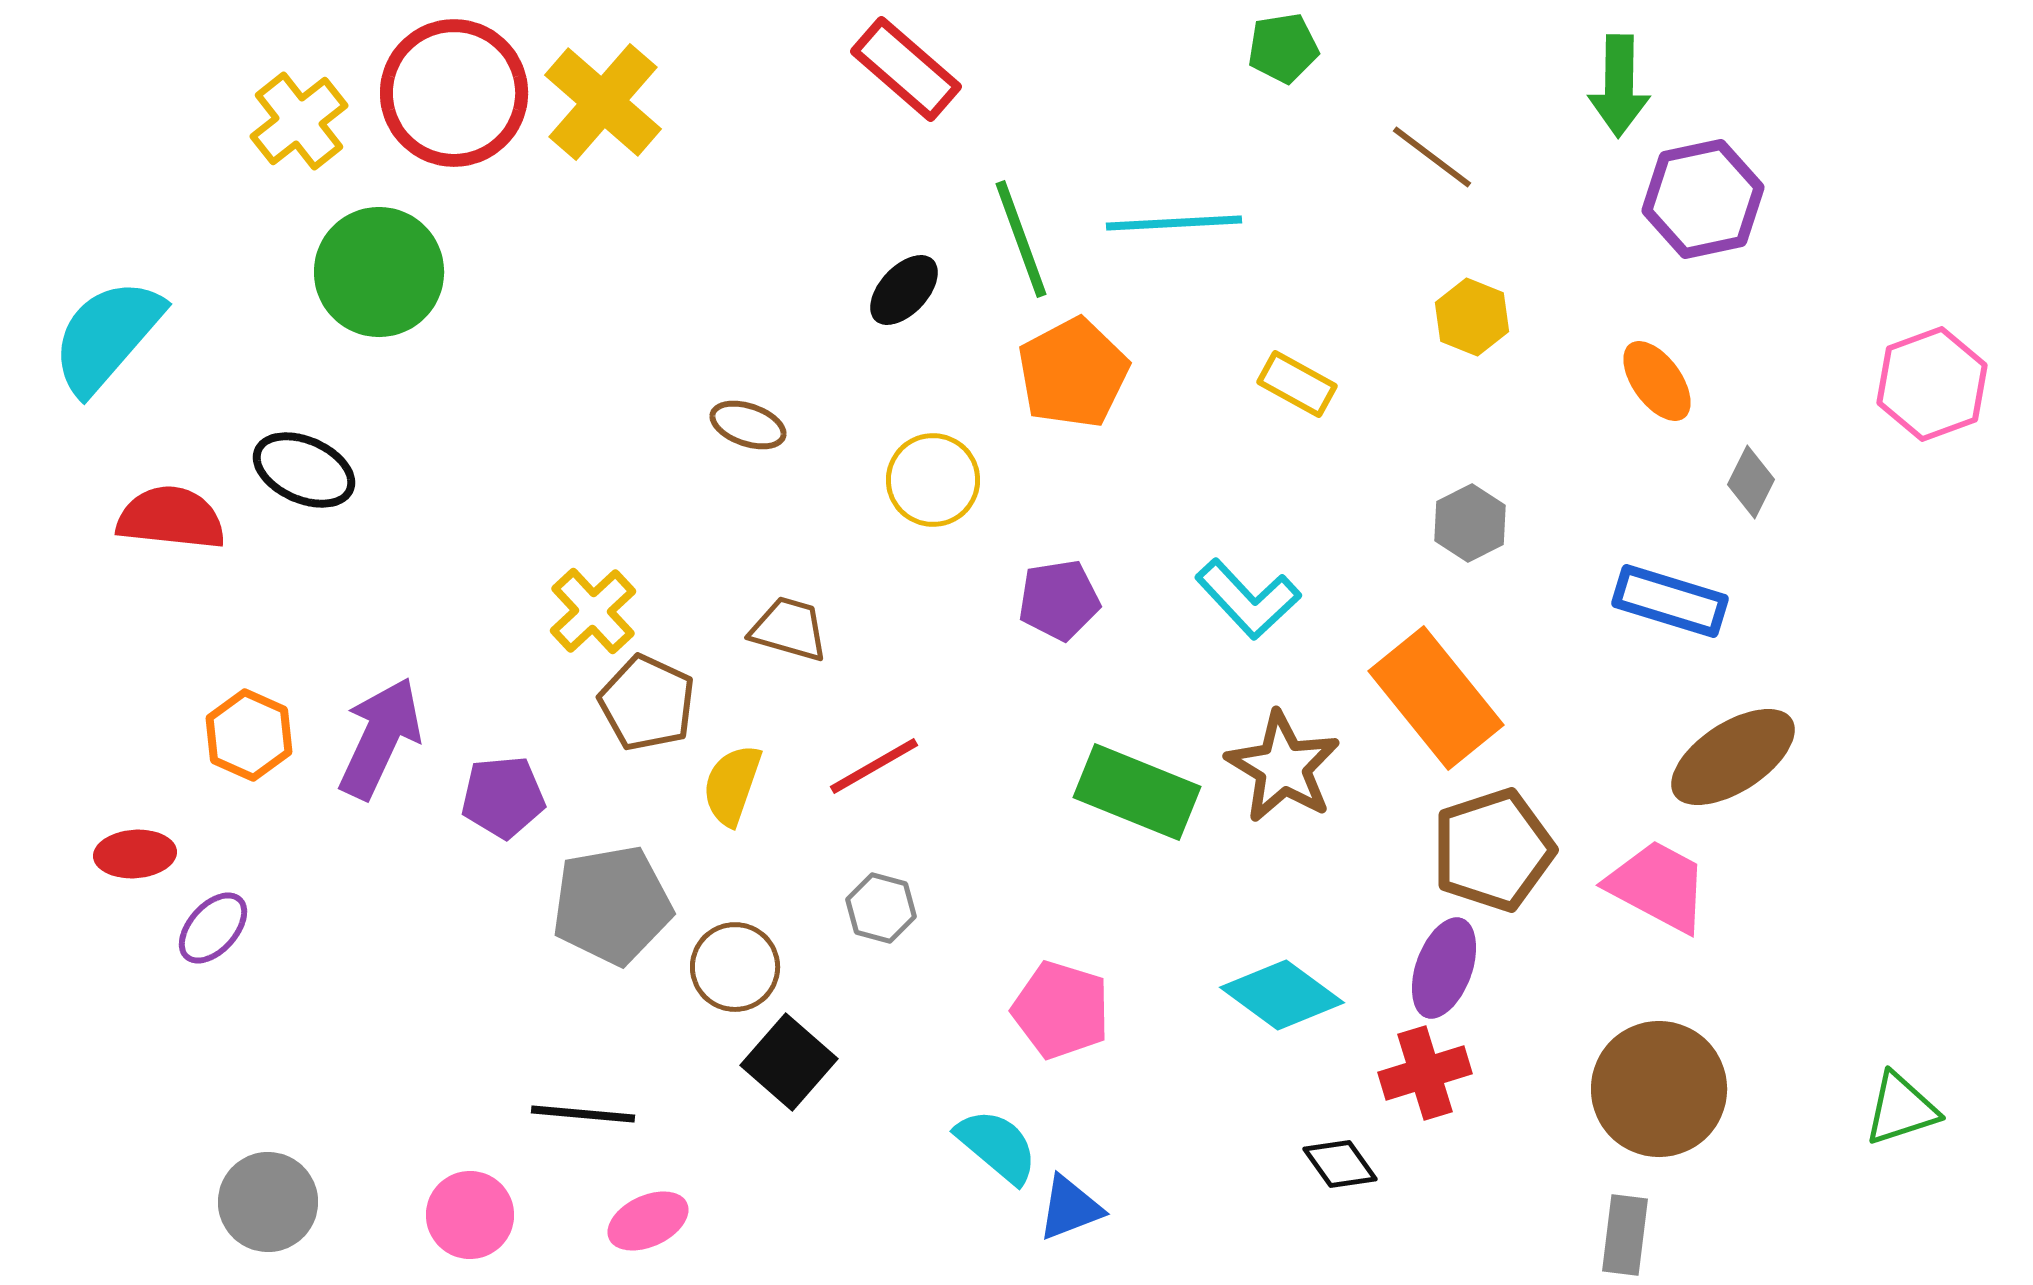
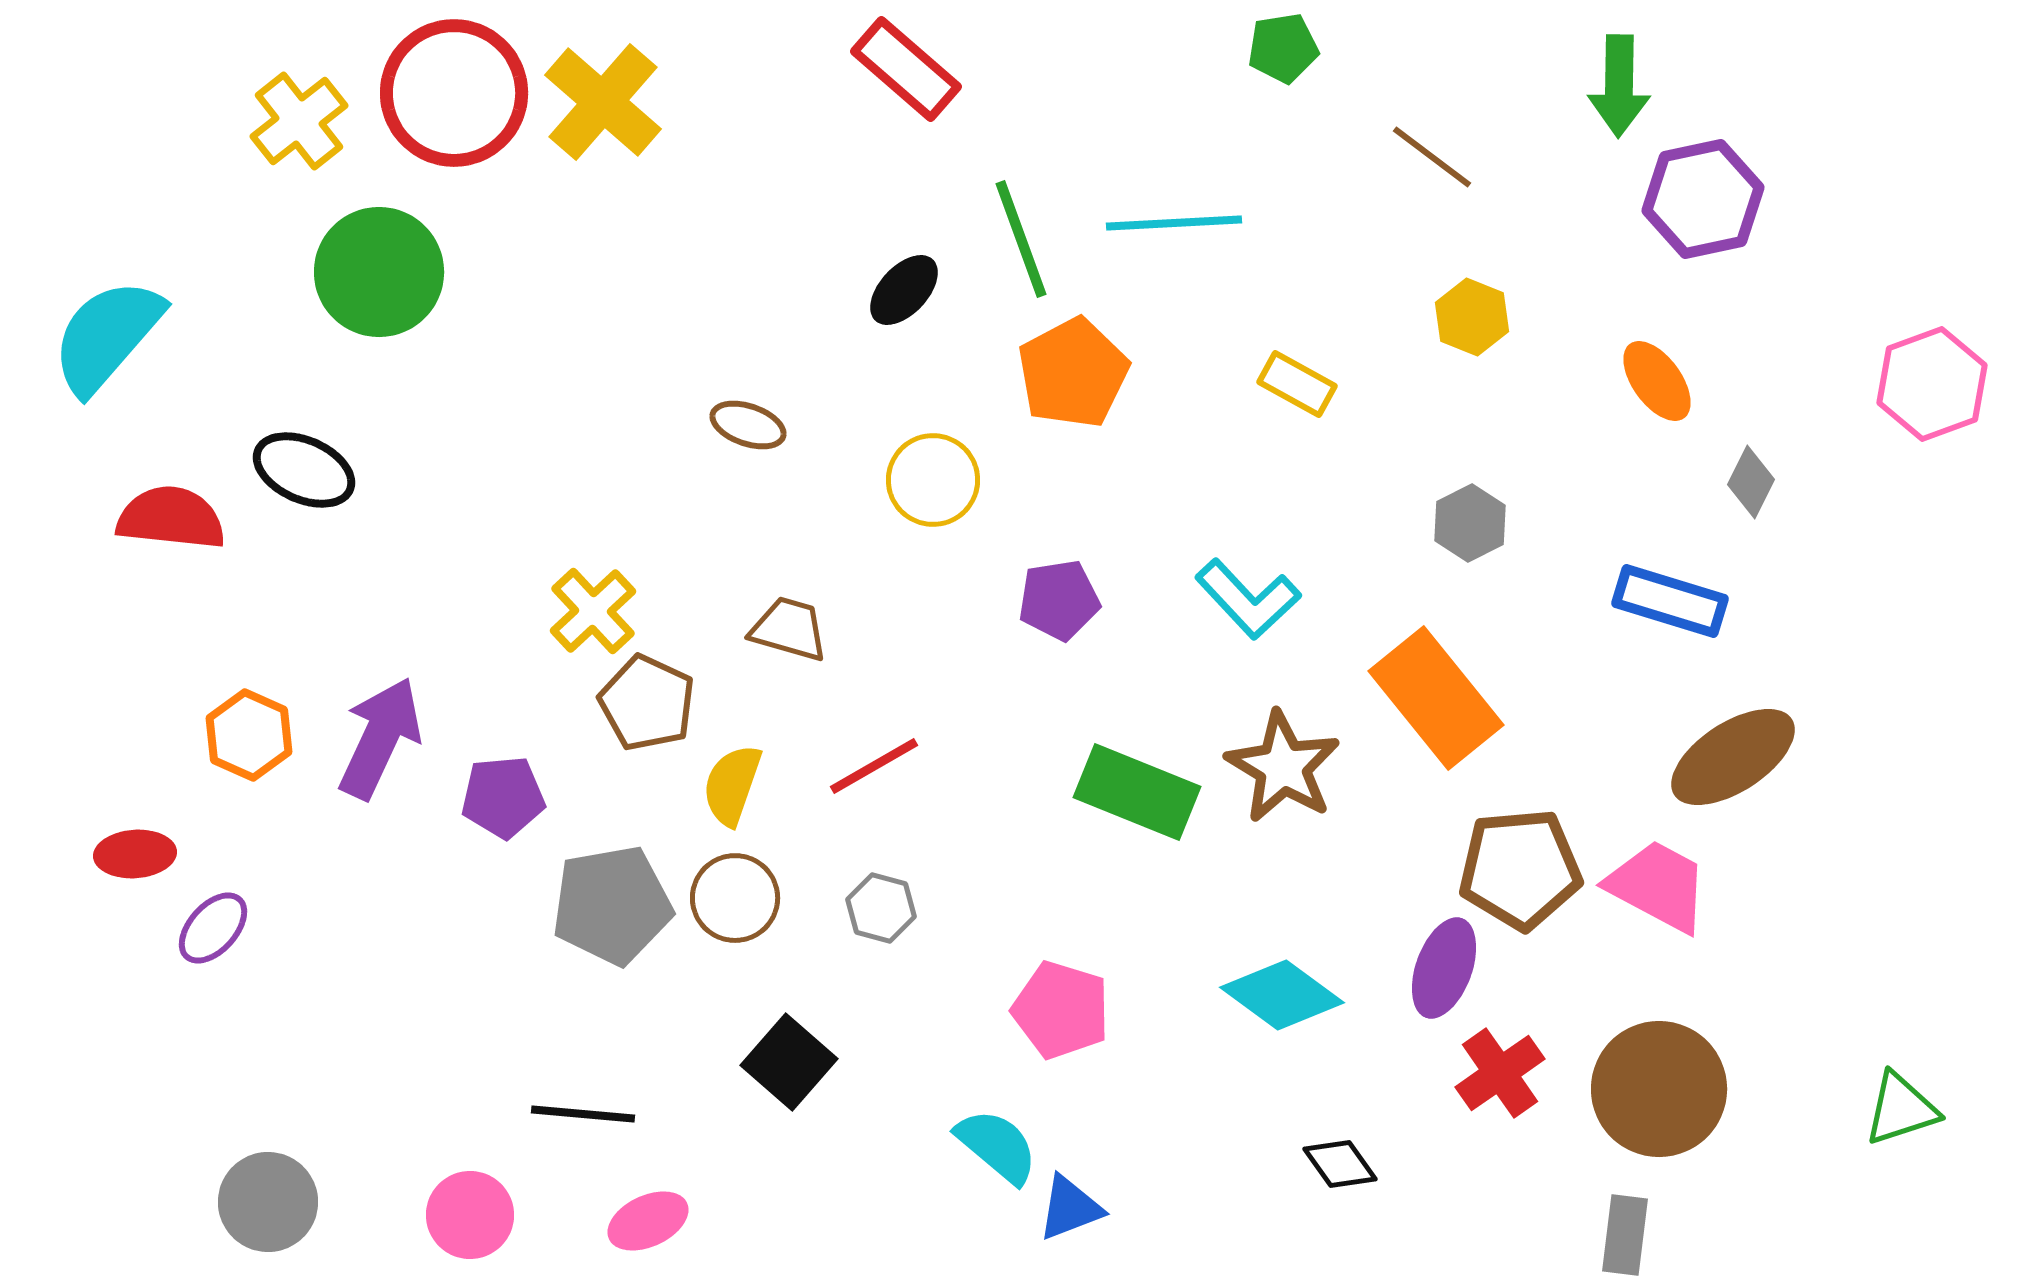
brown pentagon at (1493, 850): moved 27 px right, 19 px down; rotated 13 degrees clockwise
brown circle at (735, 967): moved 69 px up
red cross at (1425, 1073): moved 75 px right; rotated 18 degrees counterclockwise
